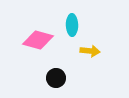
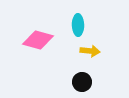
cyan ellipse: moved 6 px right
black circle: moved 26 px right, 4 px down
